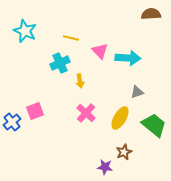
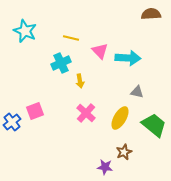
cyan cross: moved 1 px right
gray triangle: rotated 32 degrees clockwise
